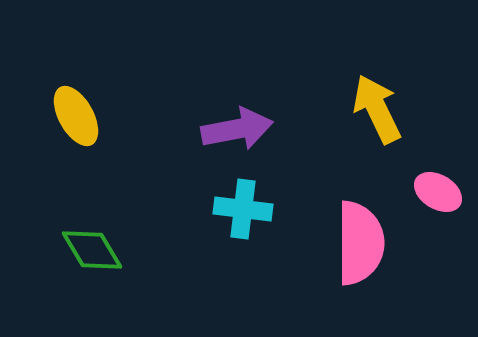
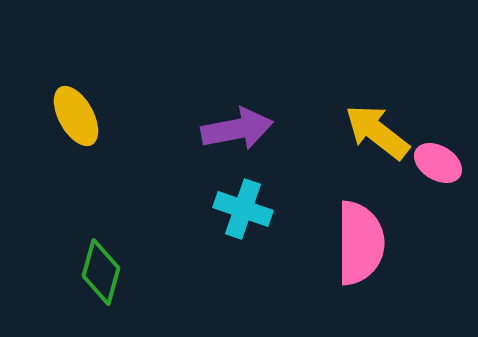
yellow arrow: moved 23 px down; rotated 26 degrees counterclockwise
pink ellipse: moved 29 px up
cyan cross: rotated 12 degrees clockwise
green diamond: moved 9 px right, 22 px down; rotated 46 degrees clockwise
